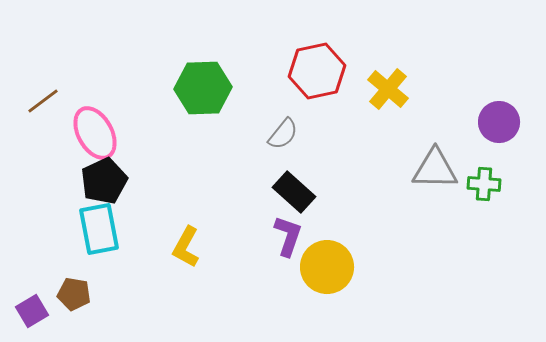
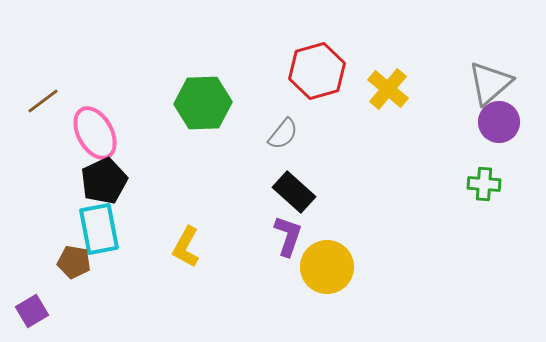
red hexagon: rotated 4 degrees counterclockwise
green hexagon: moved 15 px down
gray triangle: moved 55 px right, 86 px up; rotated 42 degrees counterclockwise
brown pentagon: moved 32 px up
